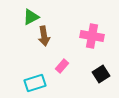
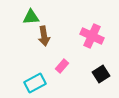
green triangle: rotated 24 degrees clockwise
pink cross: rotated 15 degrees clockwise
cyan rectangle: rotated 10 degrees counterclockwise
